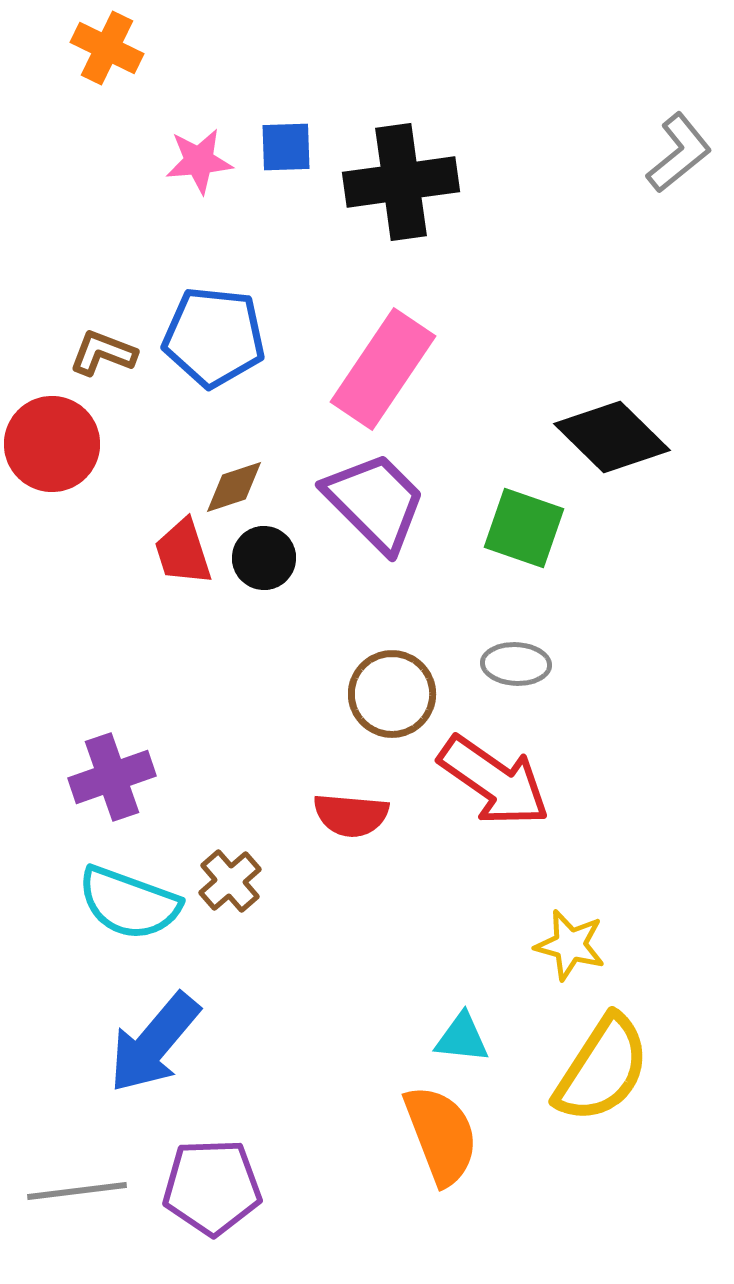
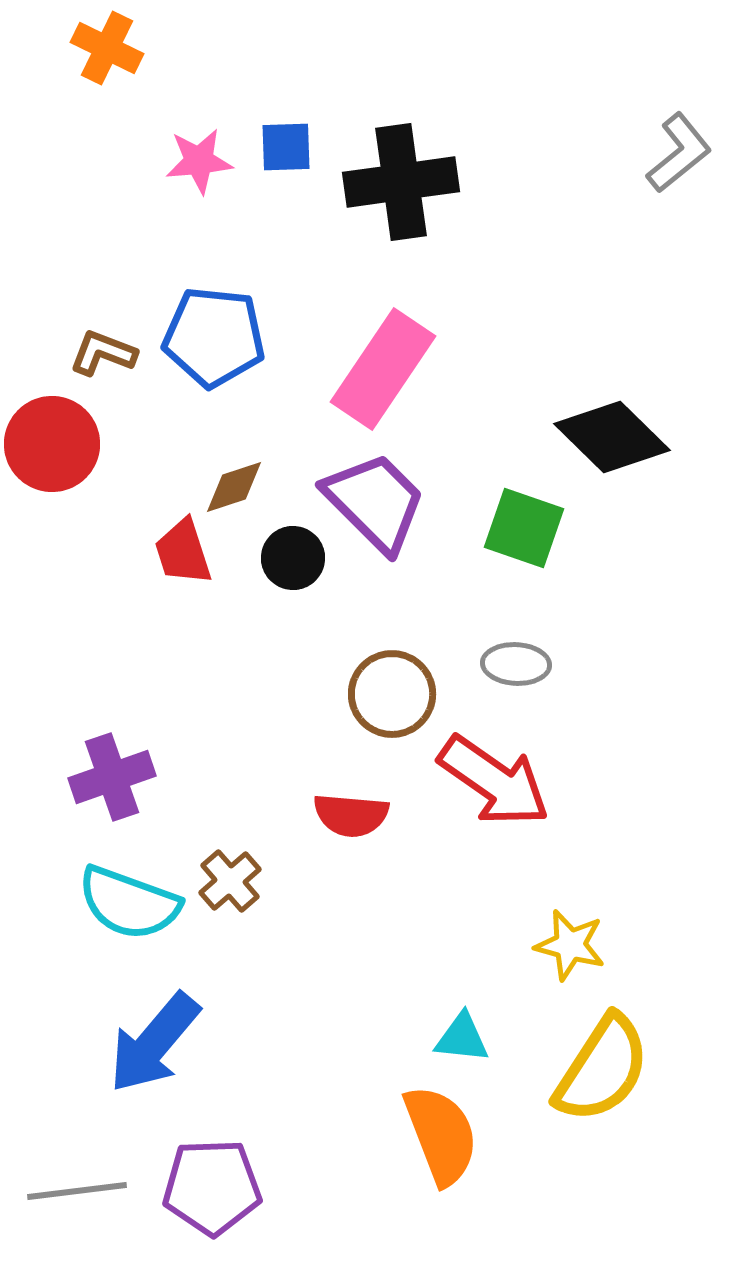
black circle: moved 29 px right
